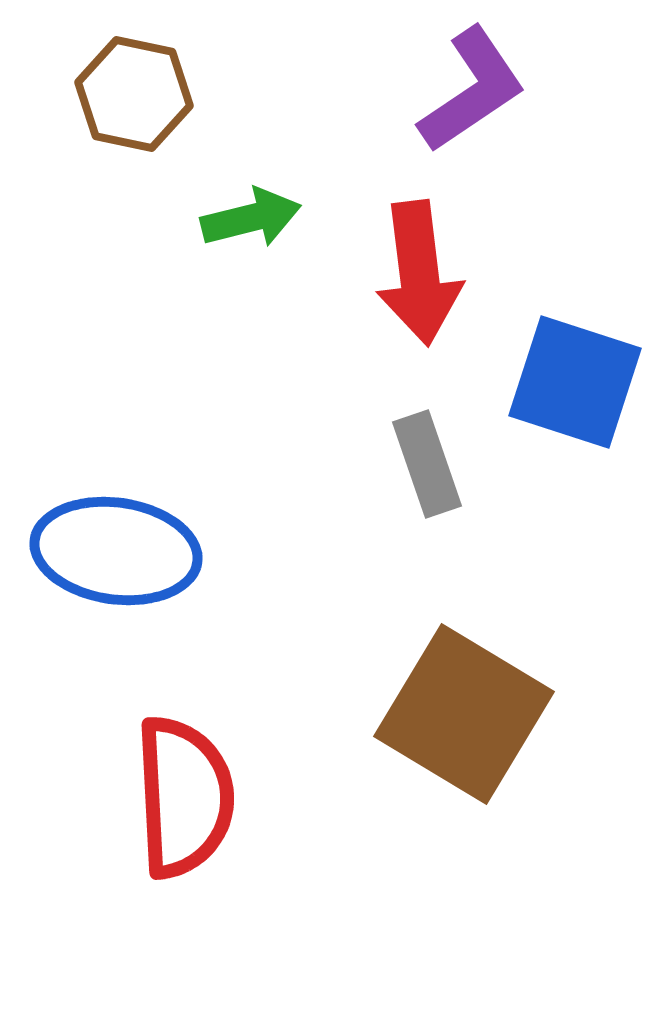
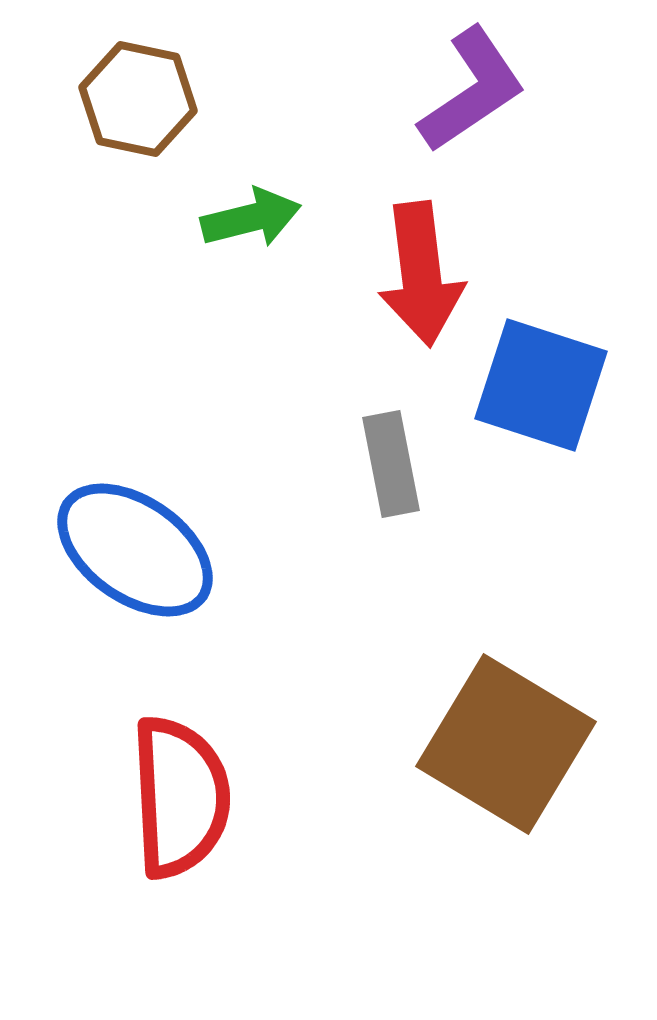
brown hexagon: moved 4 px right, 5 px down
red arrow: moved 2 px right, 1 px down
blue square: moved 34 px left, 3 px down
gray rectangle: moved 36 px left; rotated 8 degrees clockwise
blue ellipse: moved 19 px right, 1 px up; rotated 27 degrees clockwise
brown square: moved 42 px right, 30 px down
red semicircle: moved 4 px left
